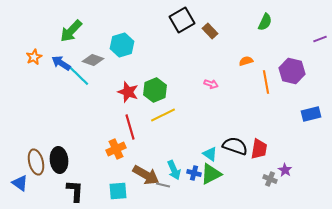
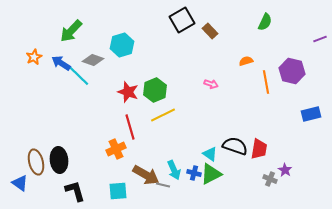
black L-shape: rotated 20 degrees counterclockwise
